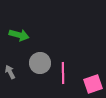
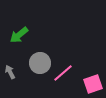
green arrow: rotated 126 degrees clockwise
pink line: rotated 50 degrees clockwise
